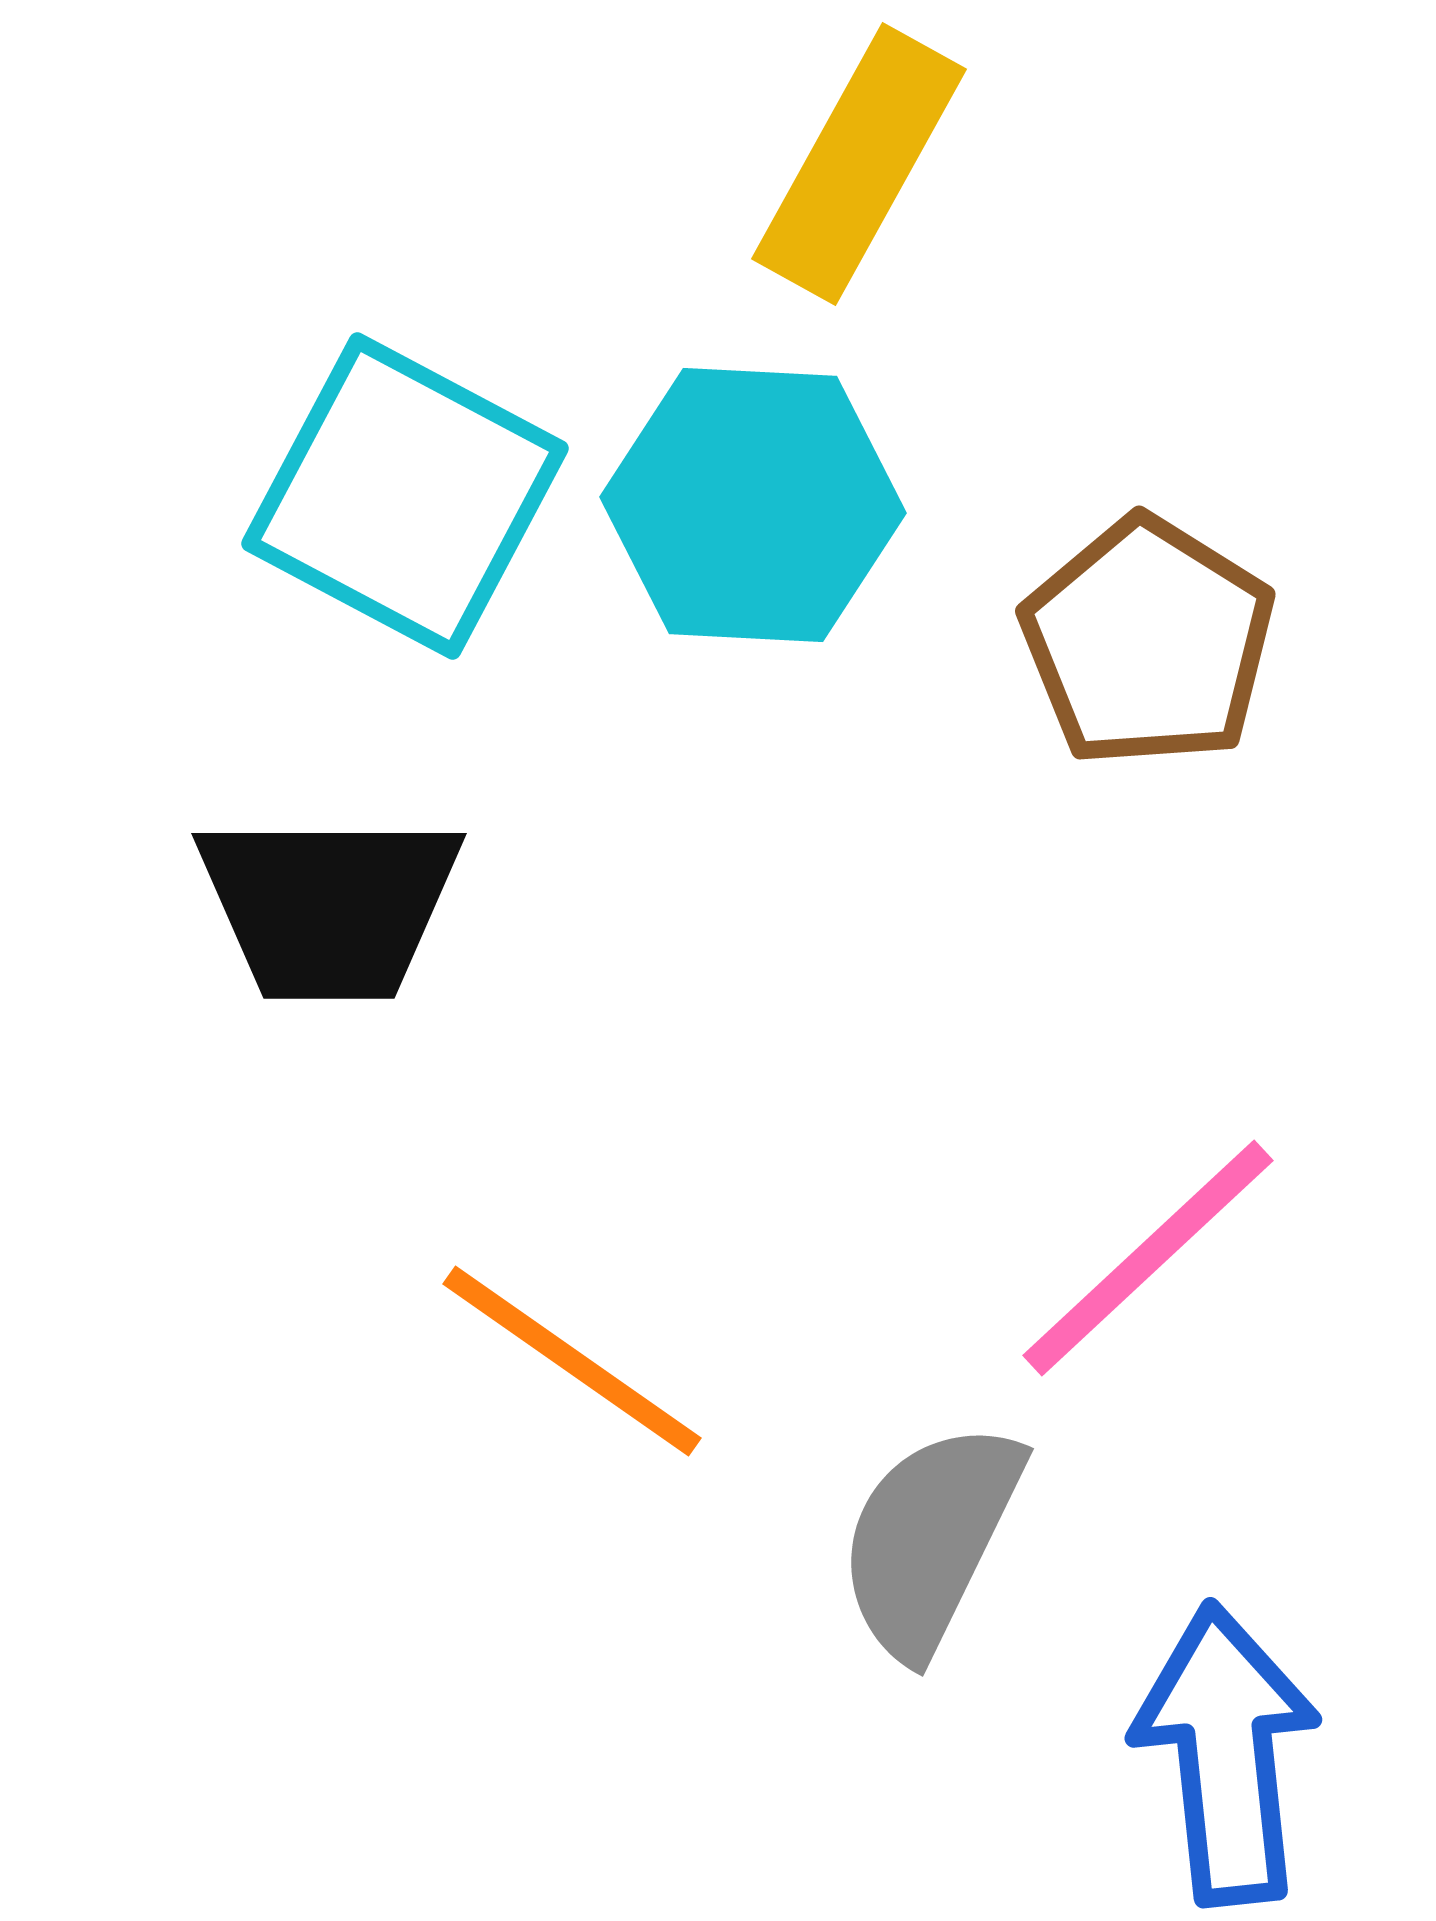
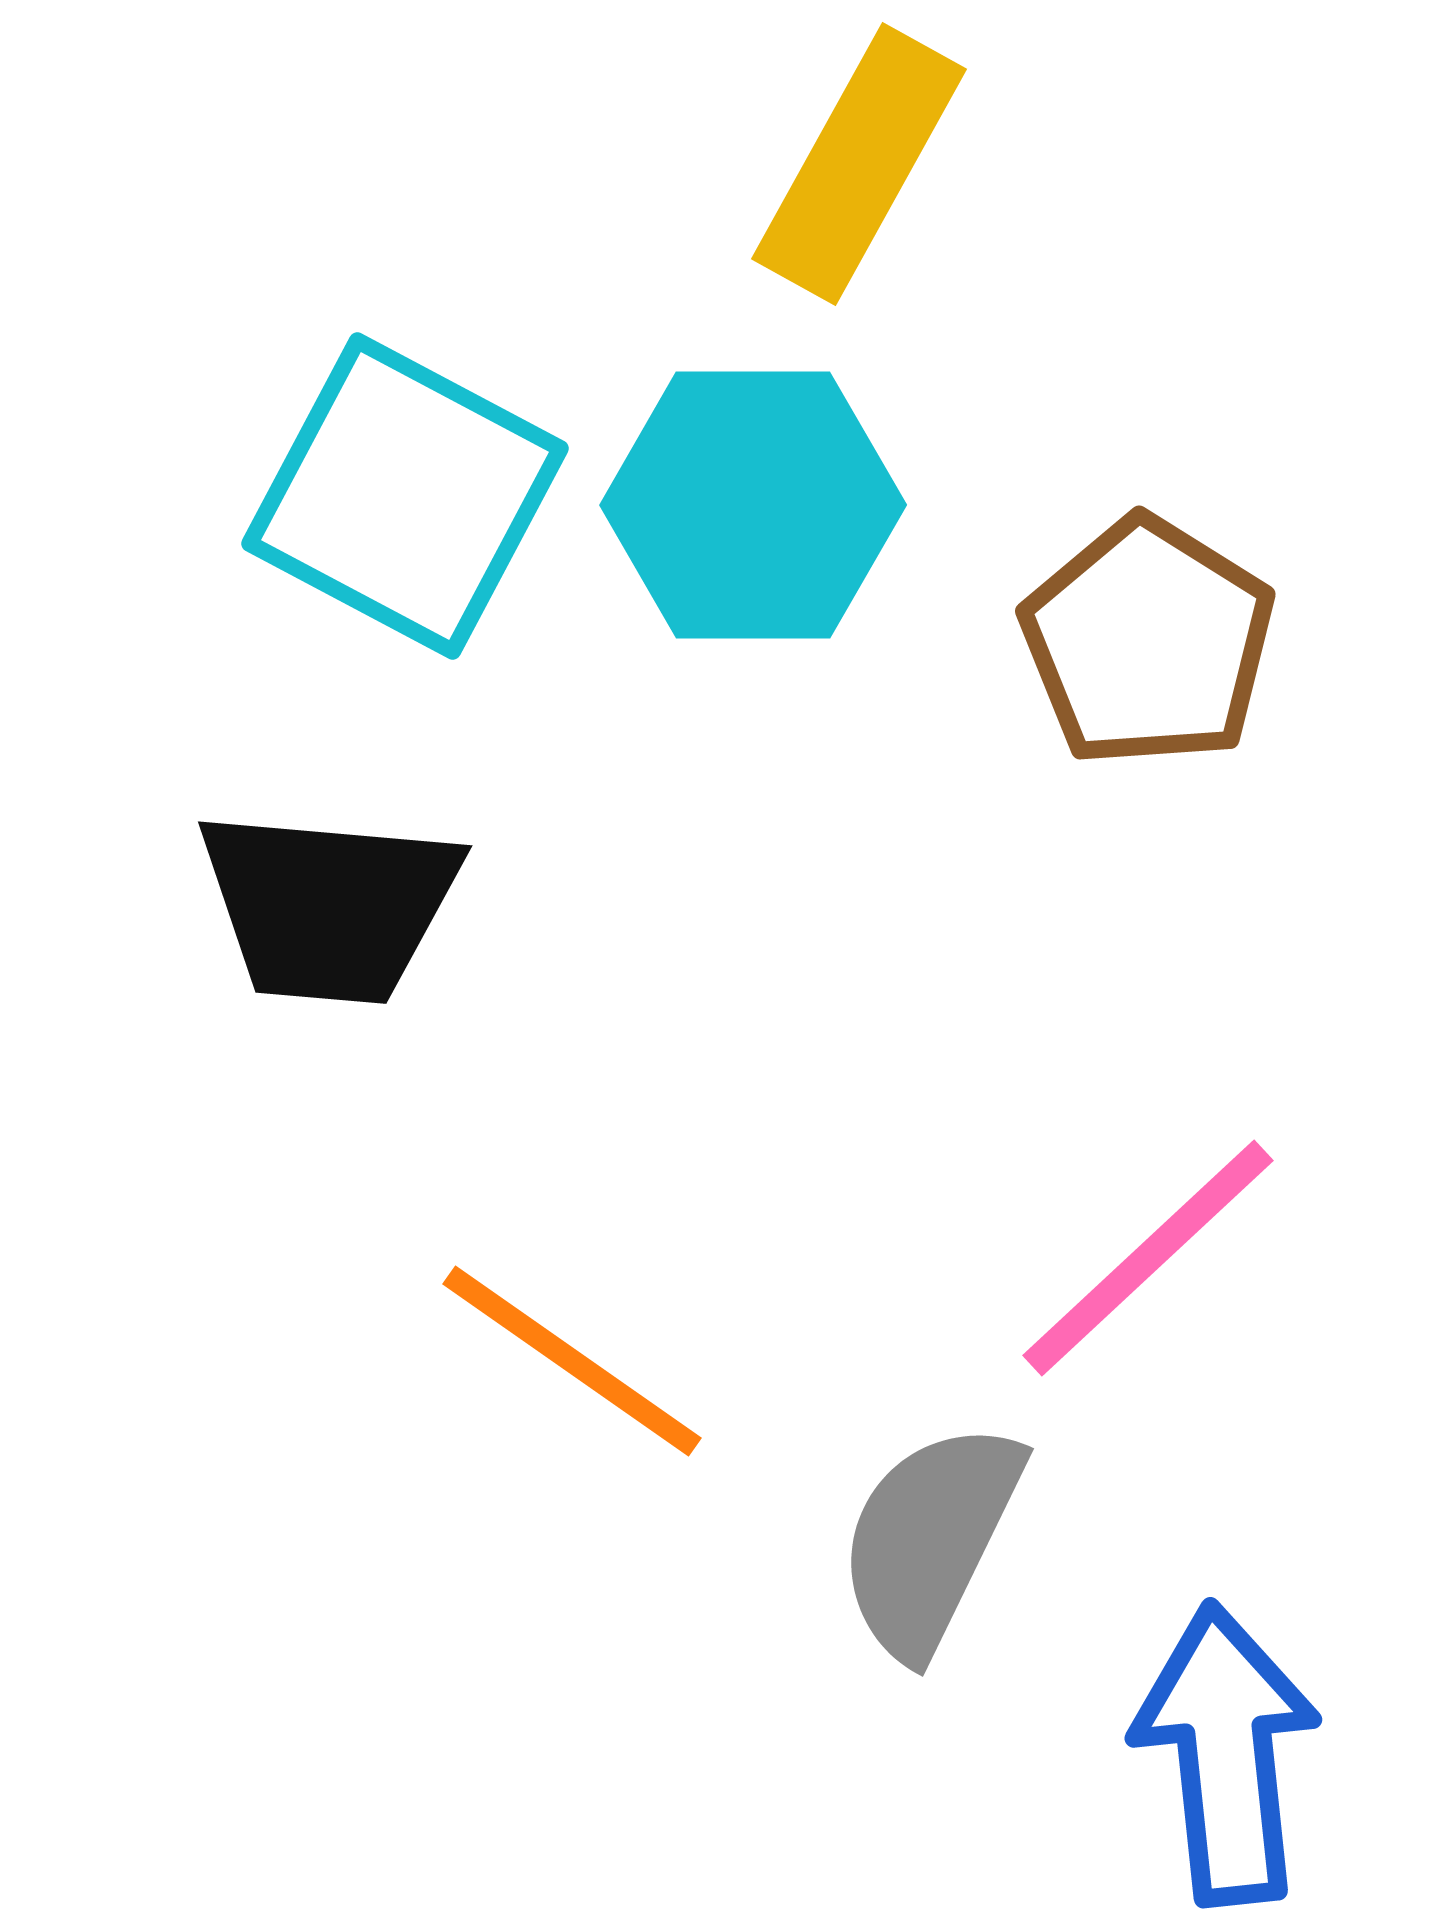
cyan hexagon: rotated 3 degrees counterclockwise
black trapezoid: rotated 5 degrees clockwise
